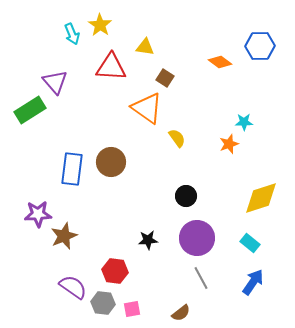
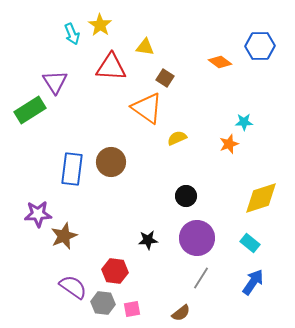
purple triangle: rotated 8 degrees clockwise
yellow semicircle: rotated 78 degrees counterclockwise
gray line: rotated 60 degrees clockwise
